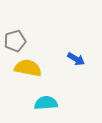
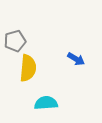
yellow semicircle: rotated 84 degrees clockwise
